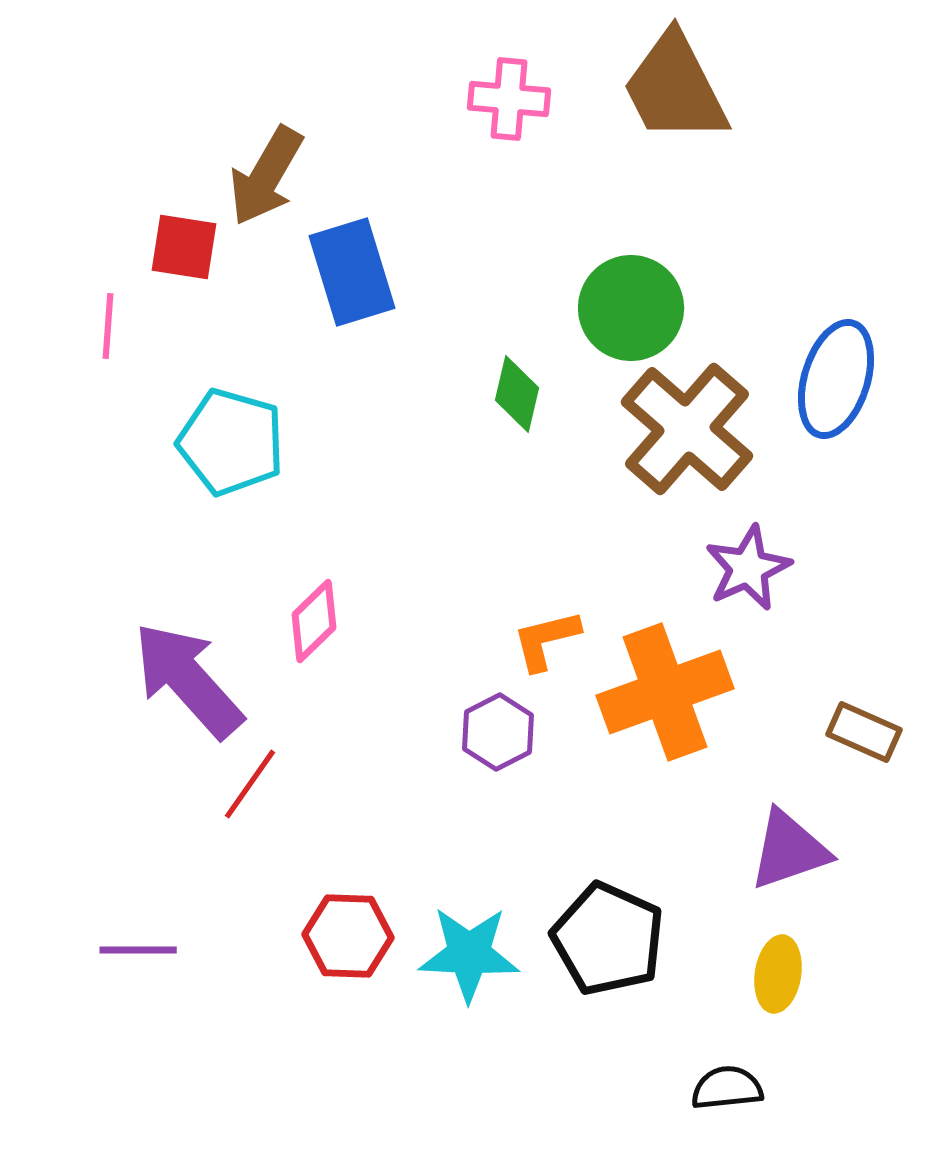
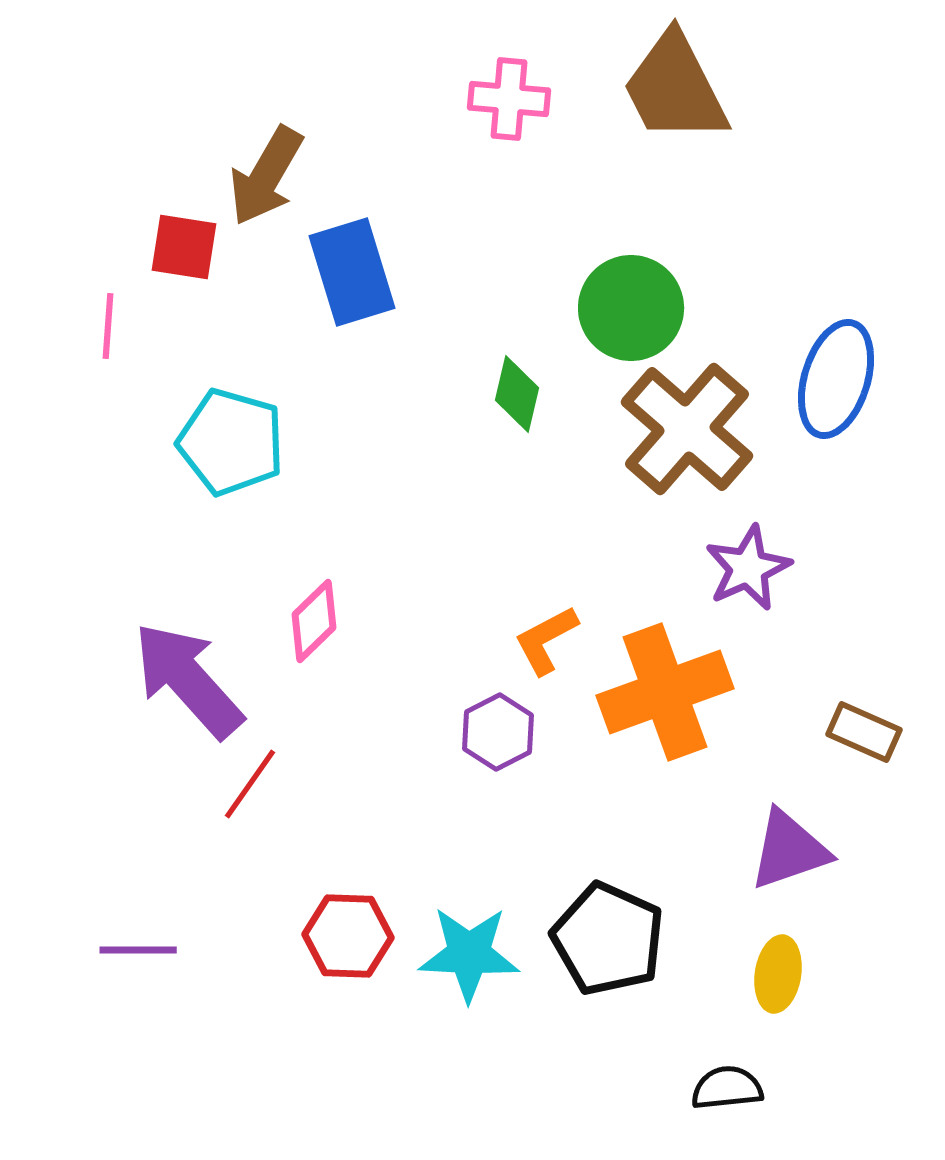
orange L-shape: rotated 14 degrees counterclockwise
